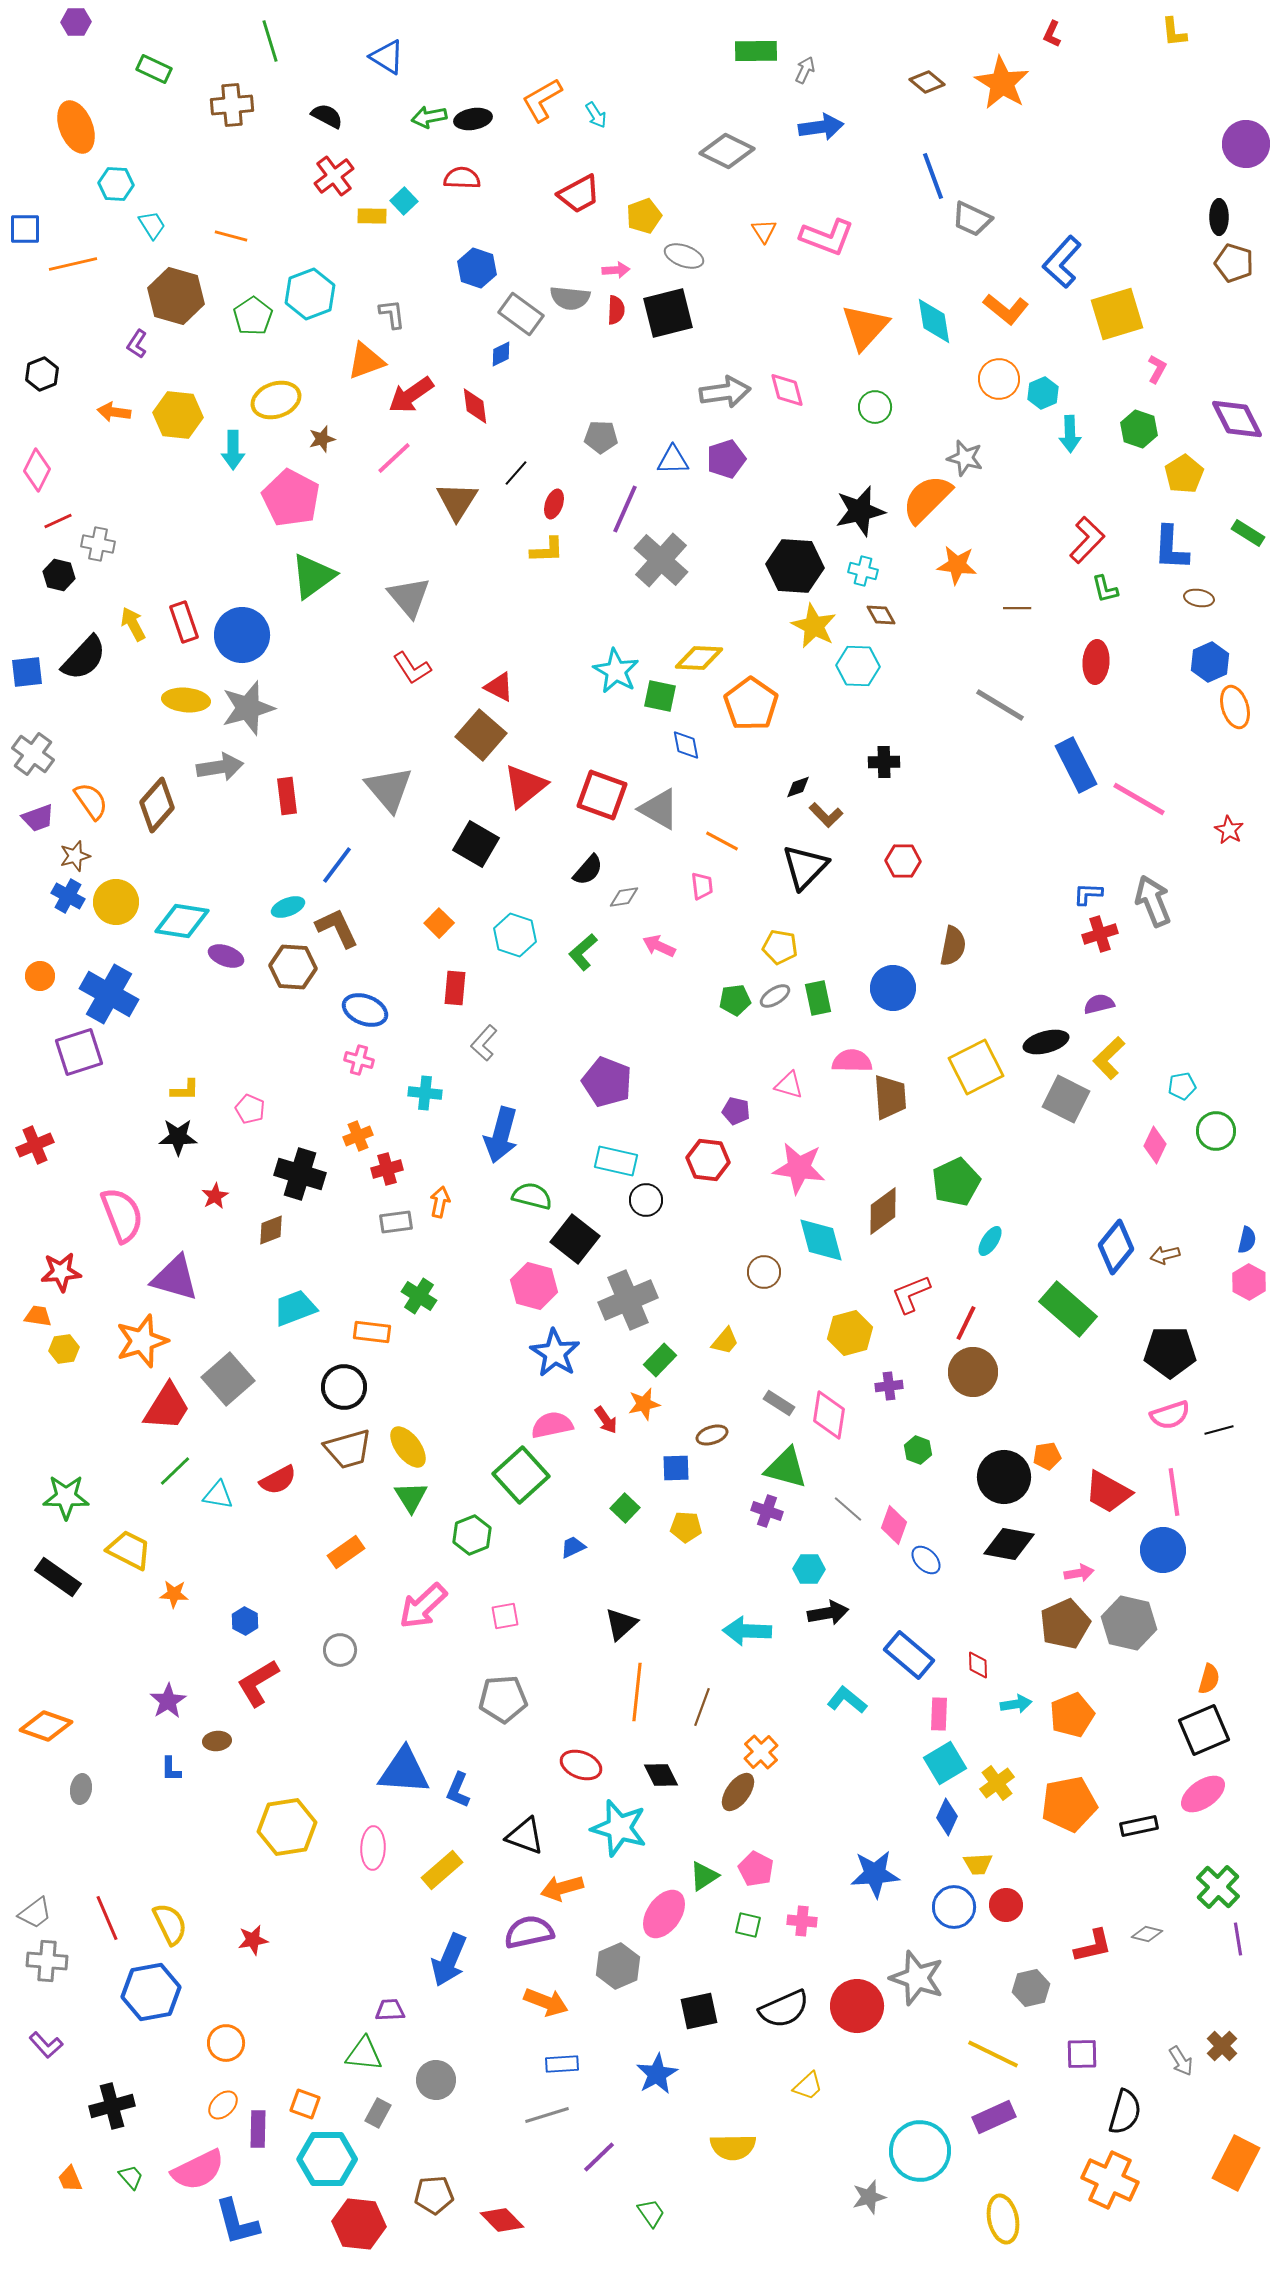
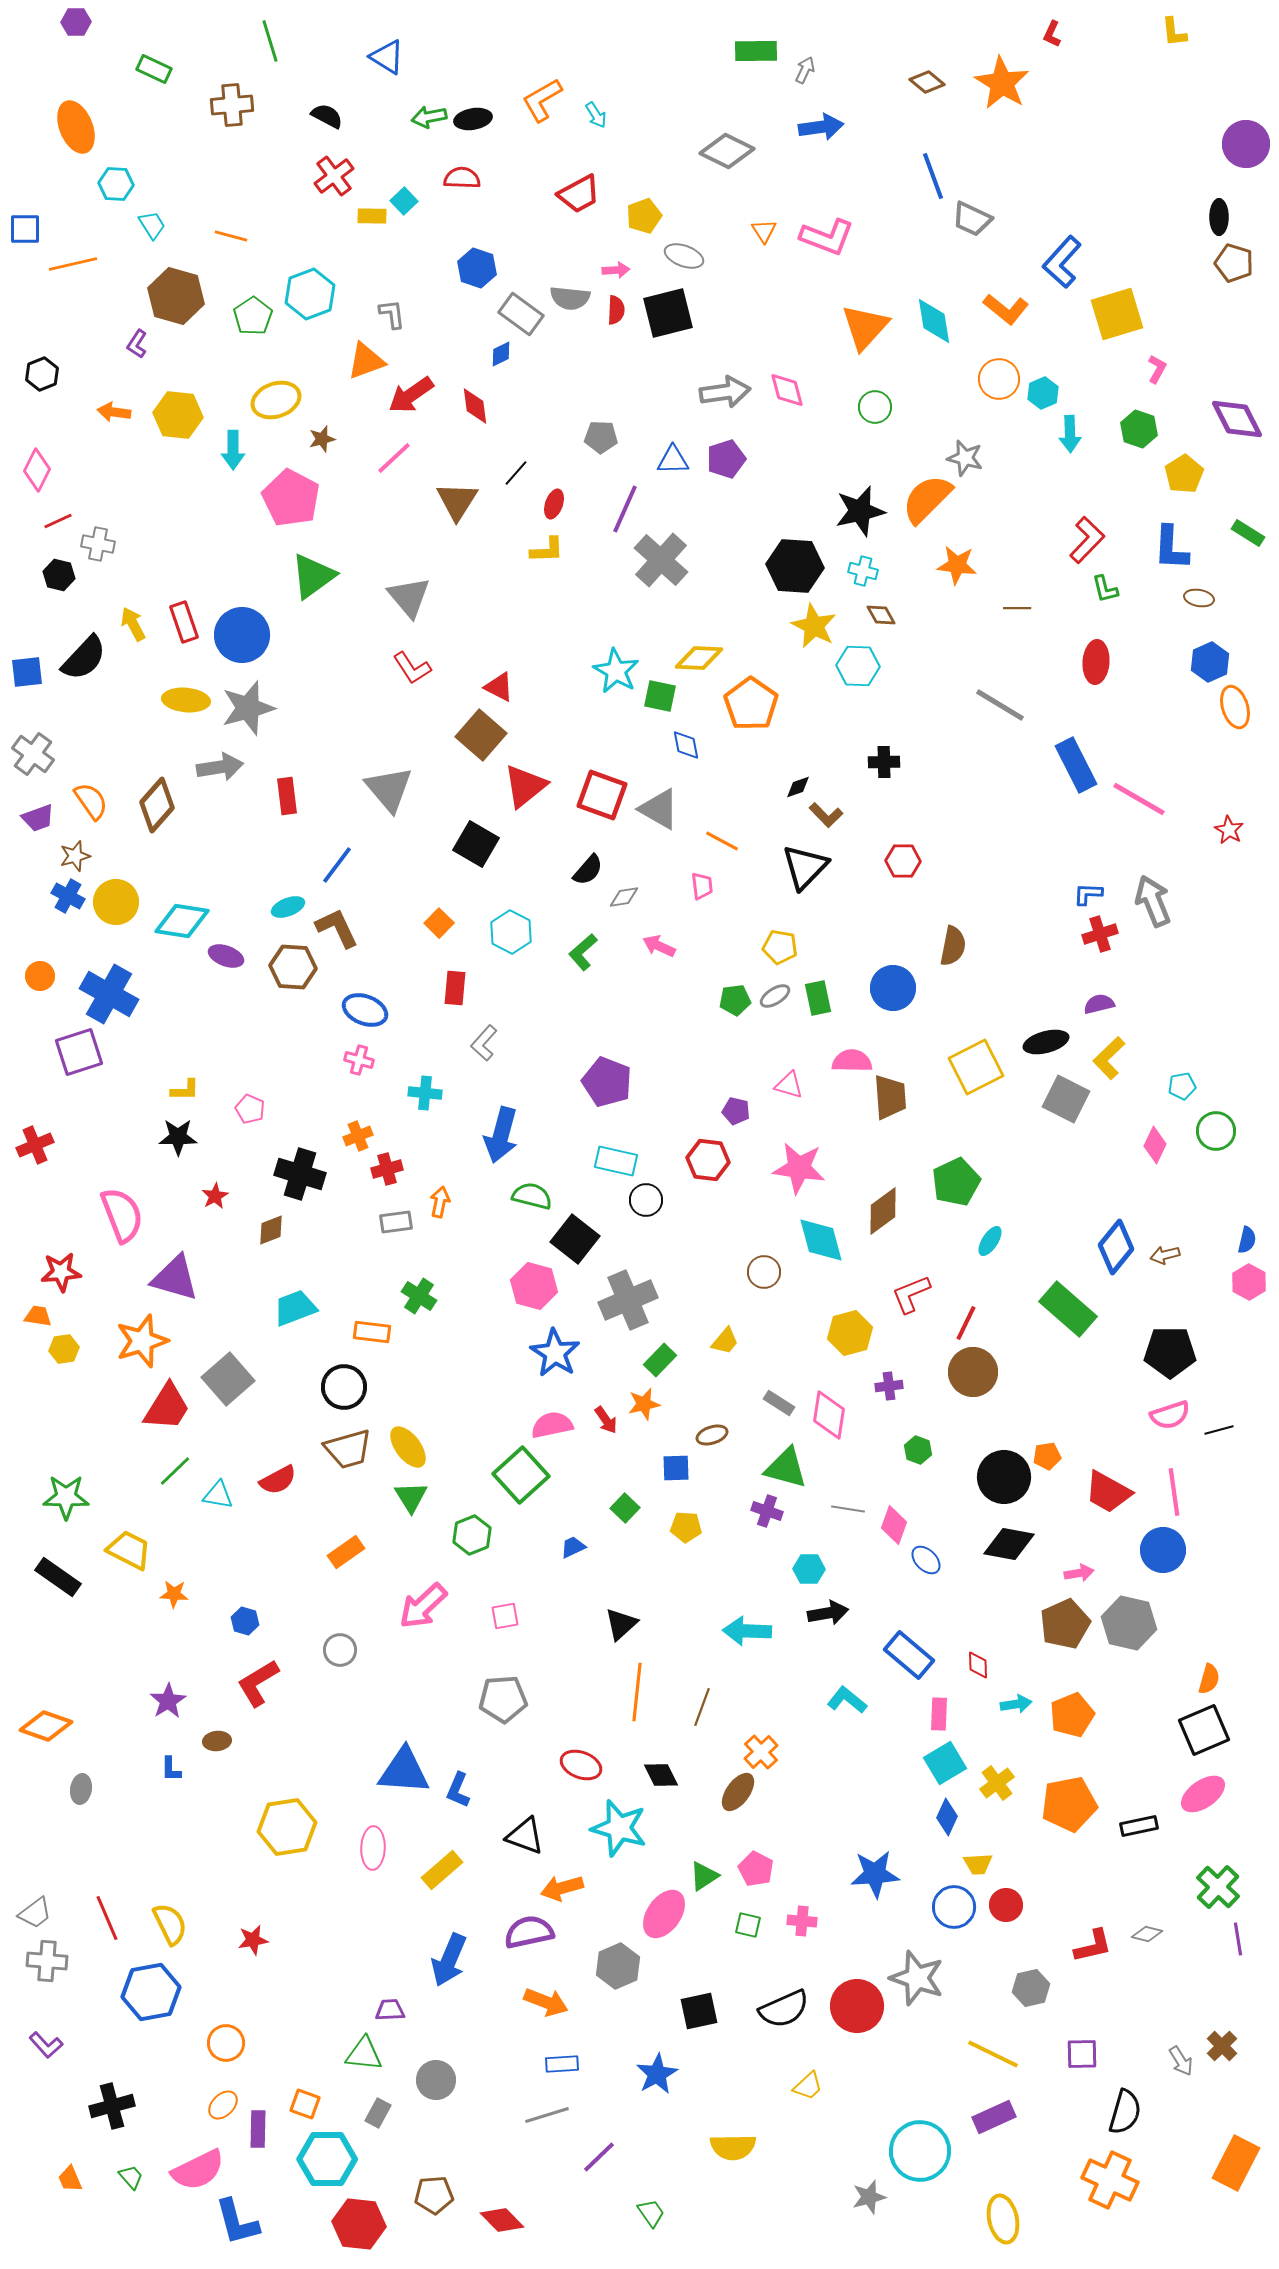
cyan hexagon at (515, 935): moved 4 px left, 3 px up; rotated 9 degrees clockwise
gray line at (848, 1509): rotated 32 degrees counterclockwise
blue hexagon at (245, 1621): rotated 12 degrees counterclockwise
